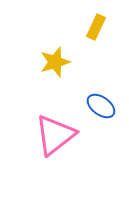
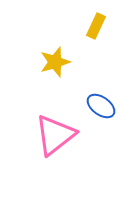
yellow rectangle: moved 1 px up
